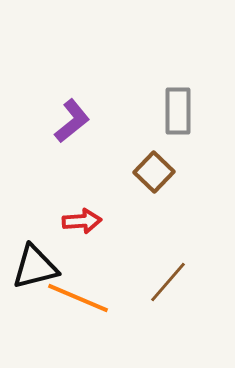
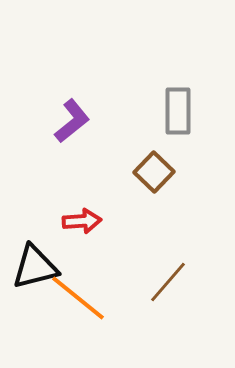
orange line: rotated 16 degrees clockwise
